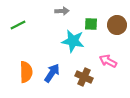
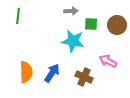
gray arrow: moved 9 px right
green line: moved 9 px up; rotated 56 degrees counterclockwise
